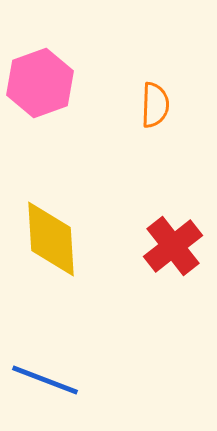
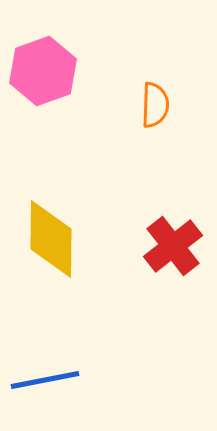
pink hexagon: moved 3 px right, 12 px up
yellow diamond: rotated 4 degrees clockwise
blue line: rotated 32 degrees counterclockwise
